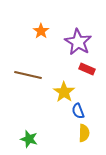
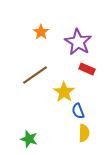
orange star: moved 1 px down
brown line: moved 7 px right; rotated 48 degrees counterclockwise
